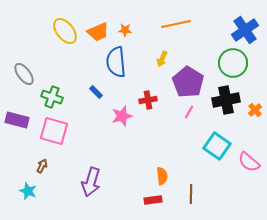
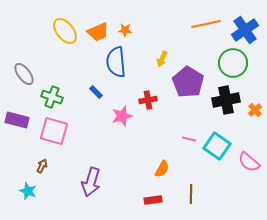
orange line: moved 30 px right
pink line: moved 27 px down; rotated 72 degrees clockwise
orange semicircle: moved 7 px up; rotated 36 degrees clockwise
